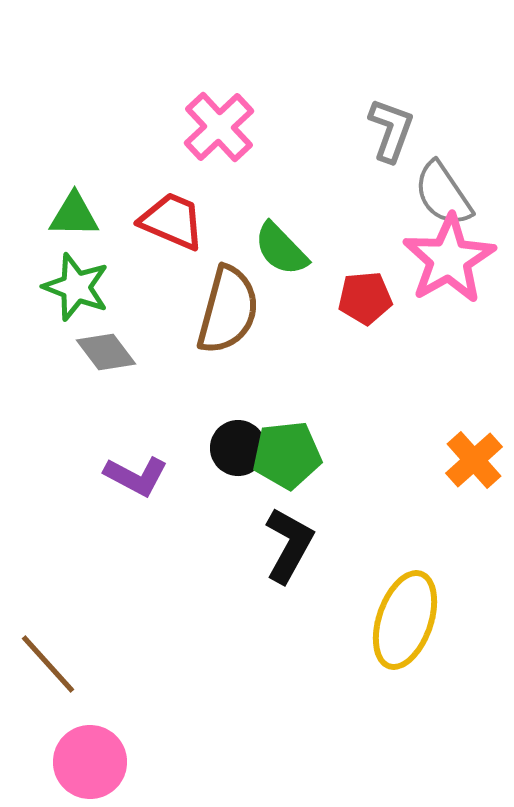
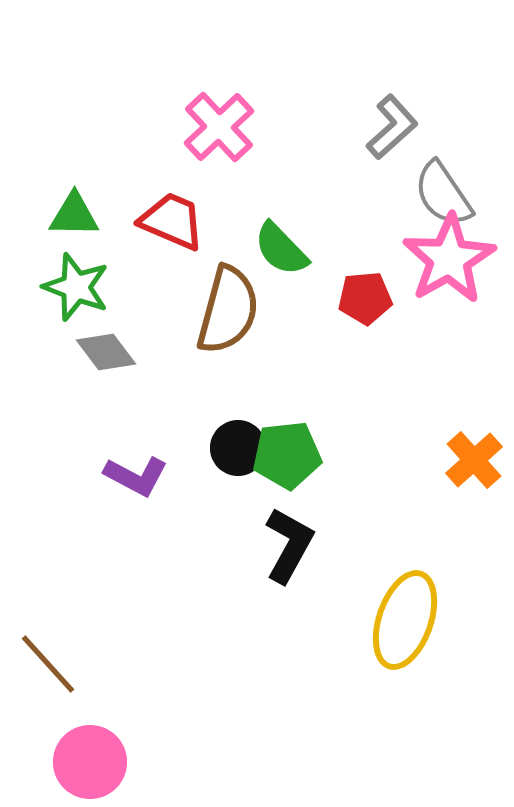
gray L-shape: moved 1 px right, 3 px up; rotated 28 degrees clockwise
